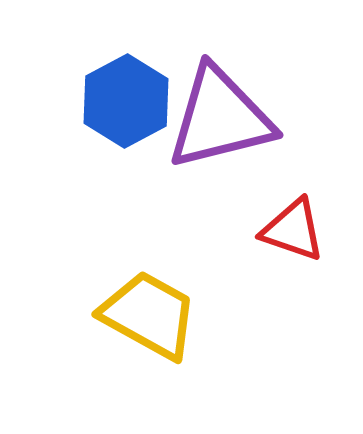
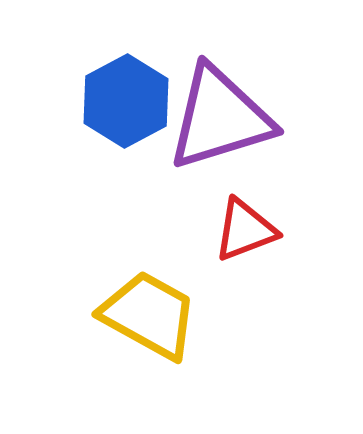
purple triangle: rotated 3 degrees counterclockwise
red triangle: moved 48 px left; rotated 40 degrees counterclockwise
